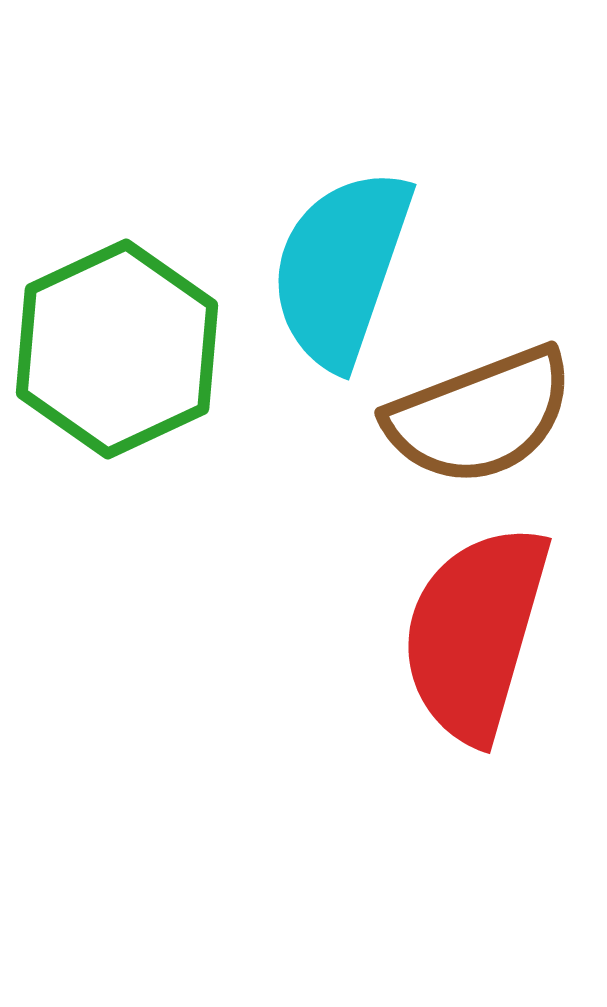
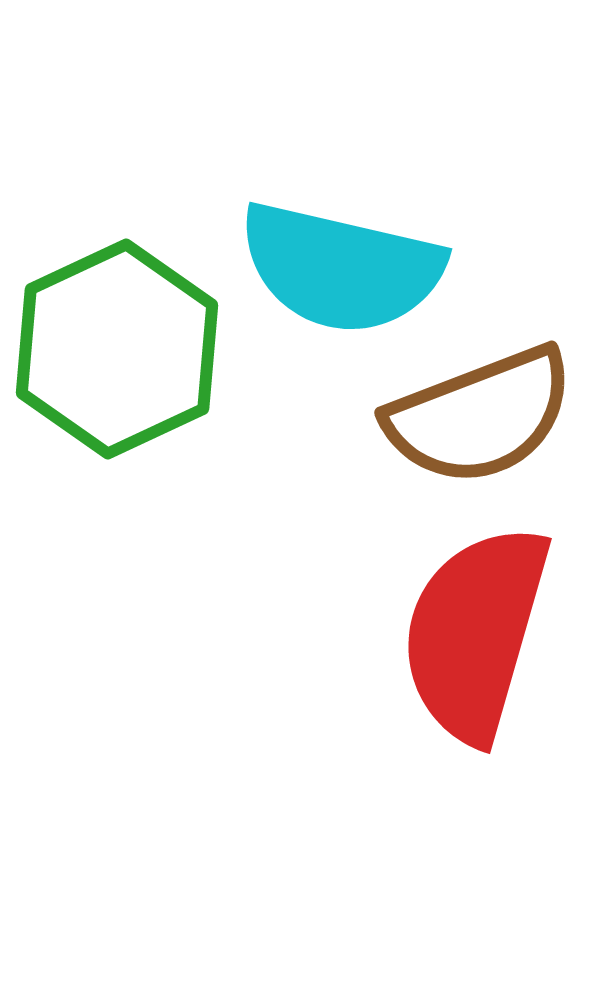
cyan semicircle: rotated 96 degrees counterclockwise
